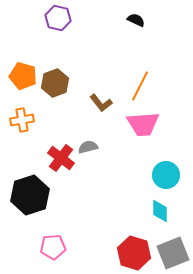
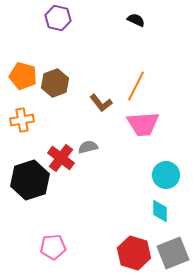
orange line: moved 4 px left
black hexagon: moved 15 px up
